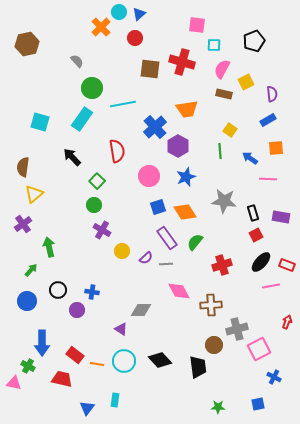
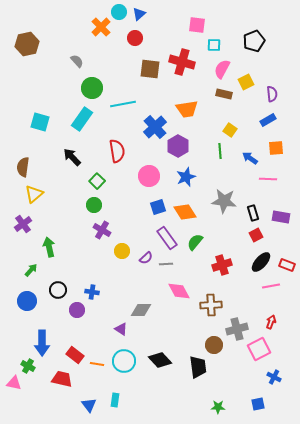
red arrow at (287, 322): moved 16 px left
blue triangle at (87, 408): moved 2 px right, 3 px up; rotated 14 degrees counterclockwise
